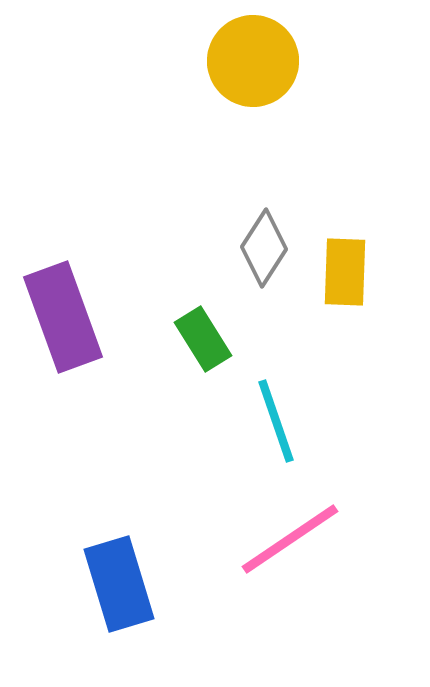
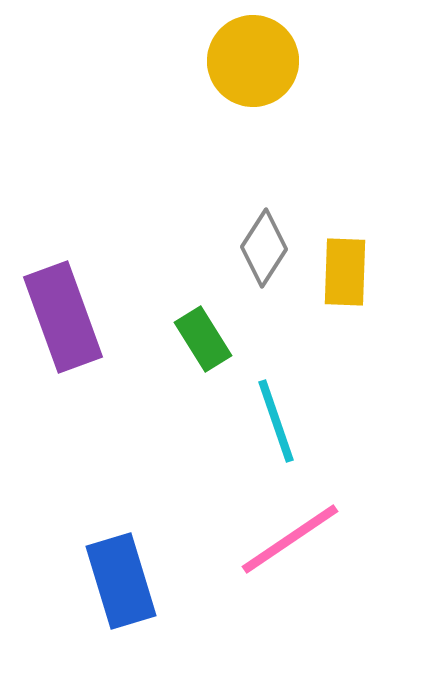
blue rectangle: moved 2 px right, 3 px up
